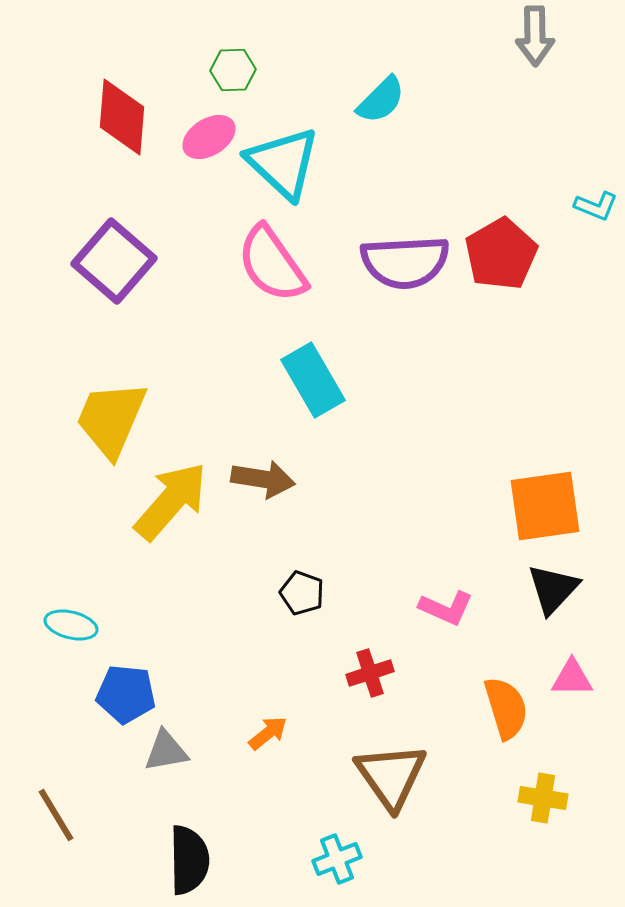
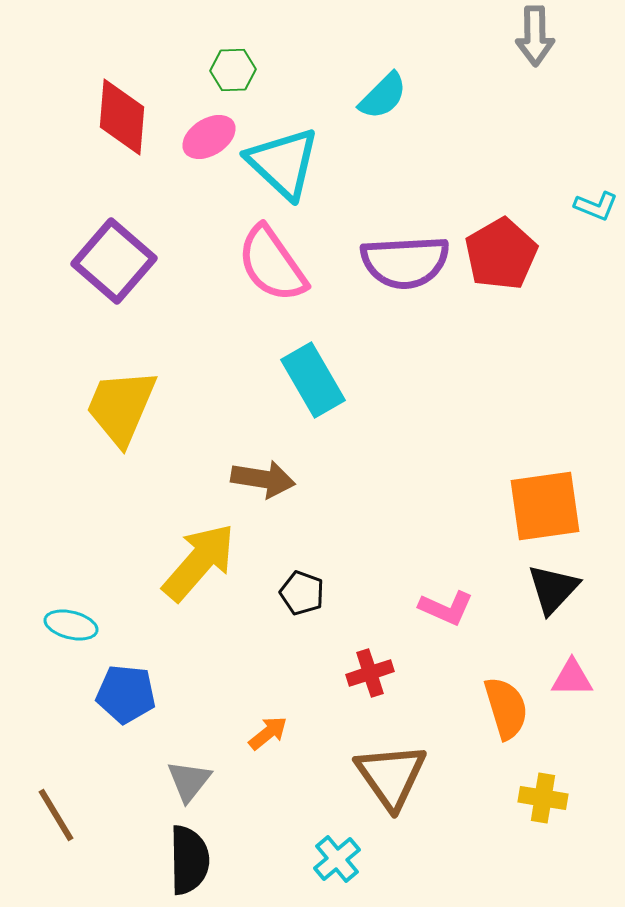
cyan semicircle: moved 2 px right, 4 px up
yellow trapezoid: moved 10 px right, 12 px up
yellow arrow: moved 28 px right, 61 px down
gray triangle: moved 23 px right, 30 px down; rotated 42 degrees counterclockwise
cyan cross: rotated 18 degrees counterclockwise
